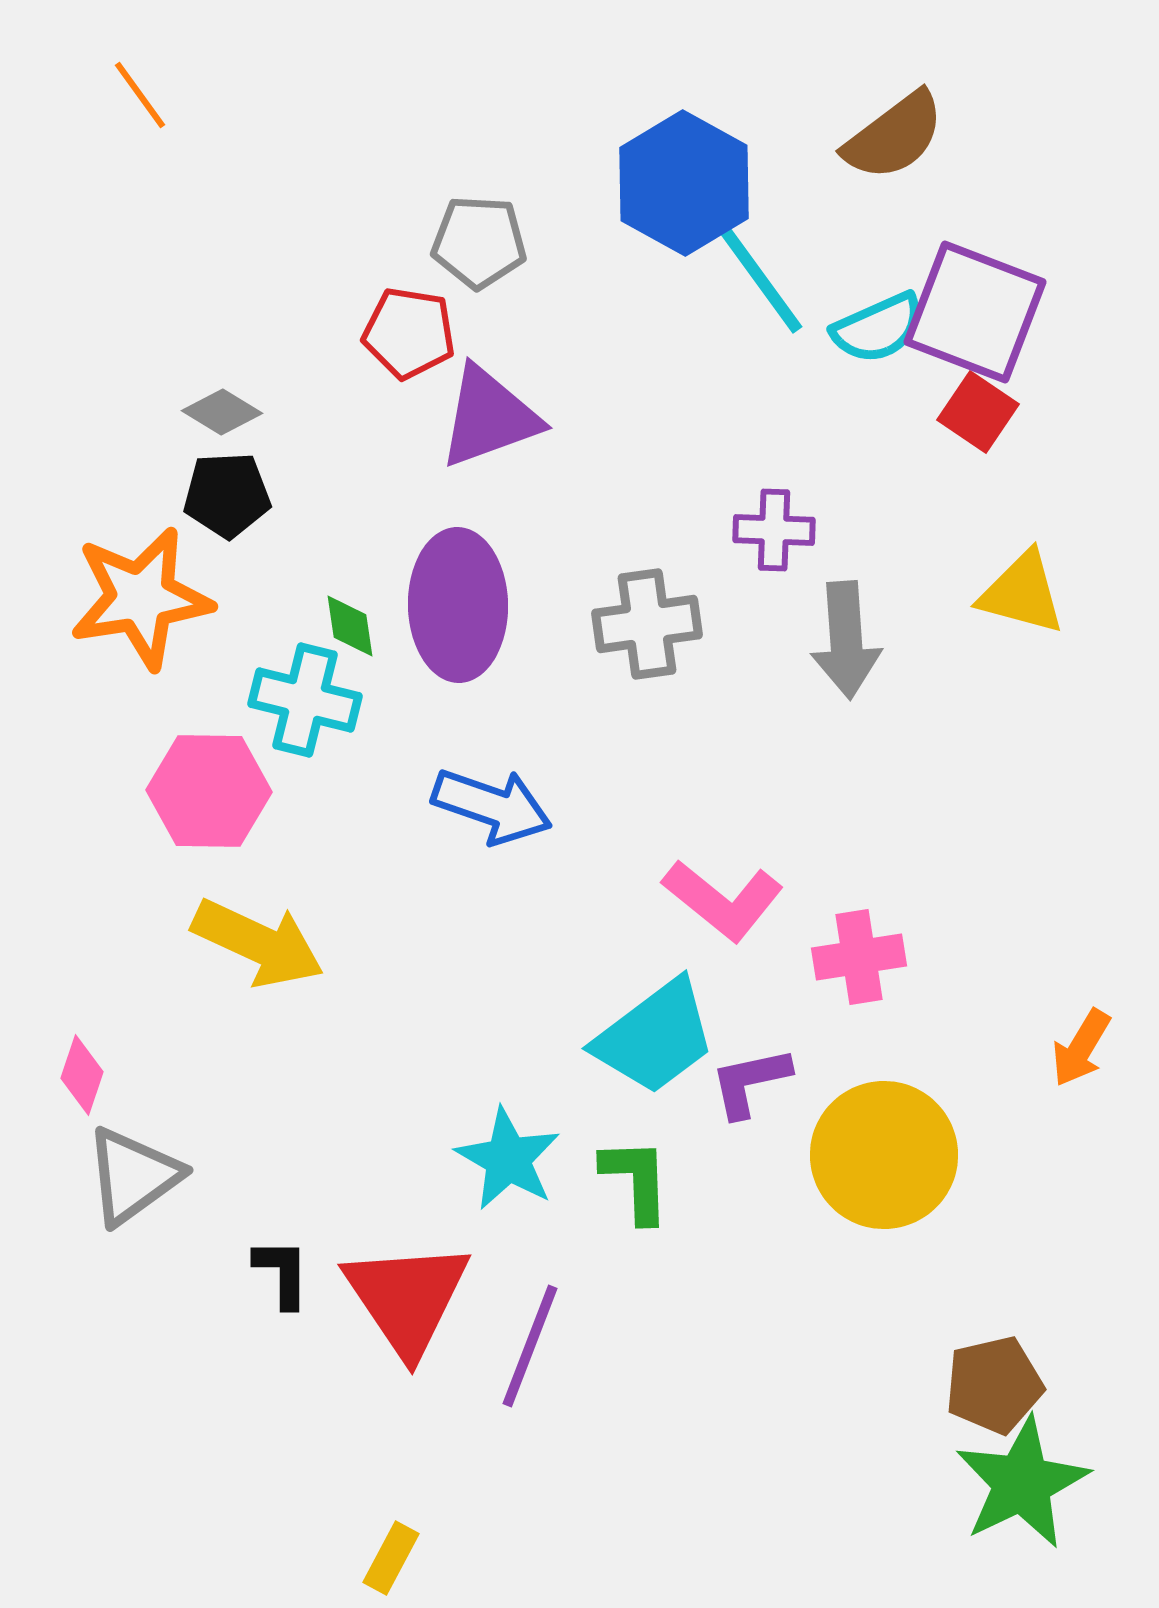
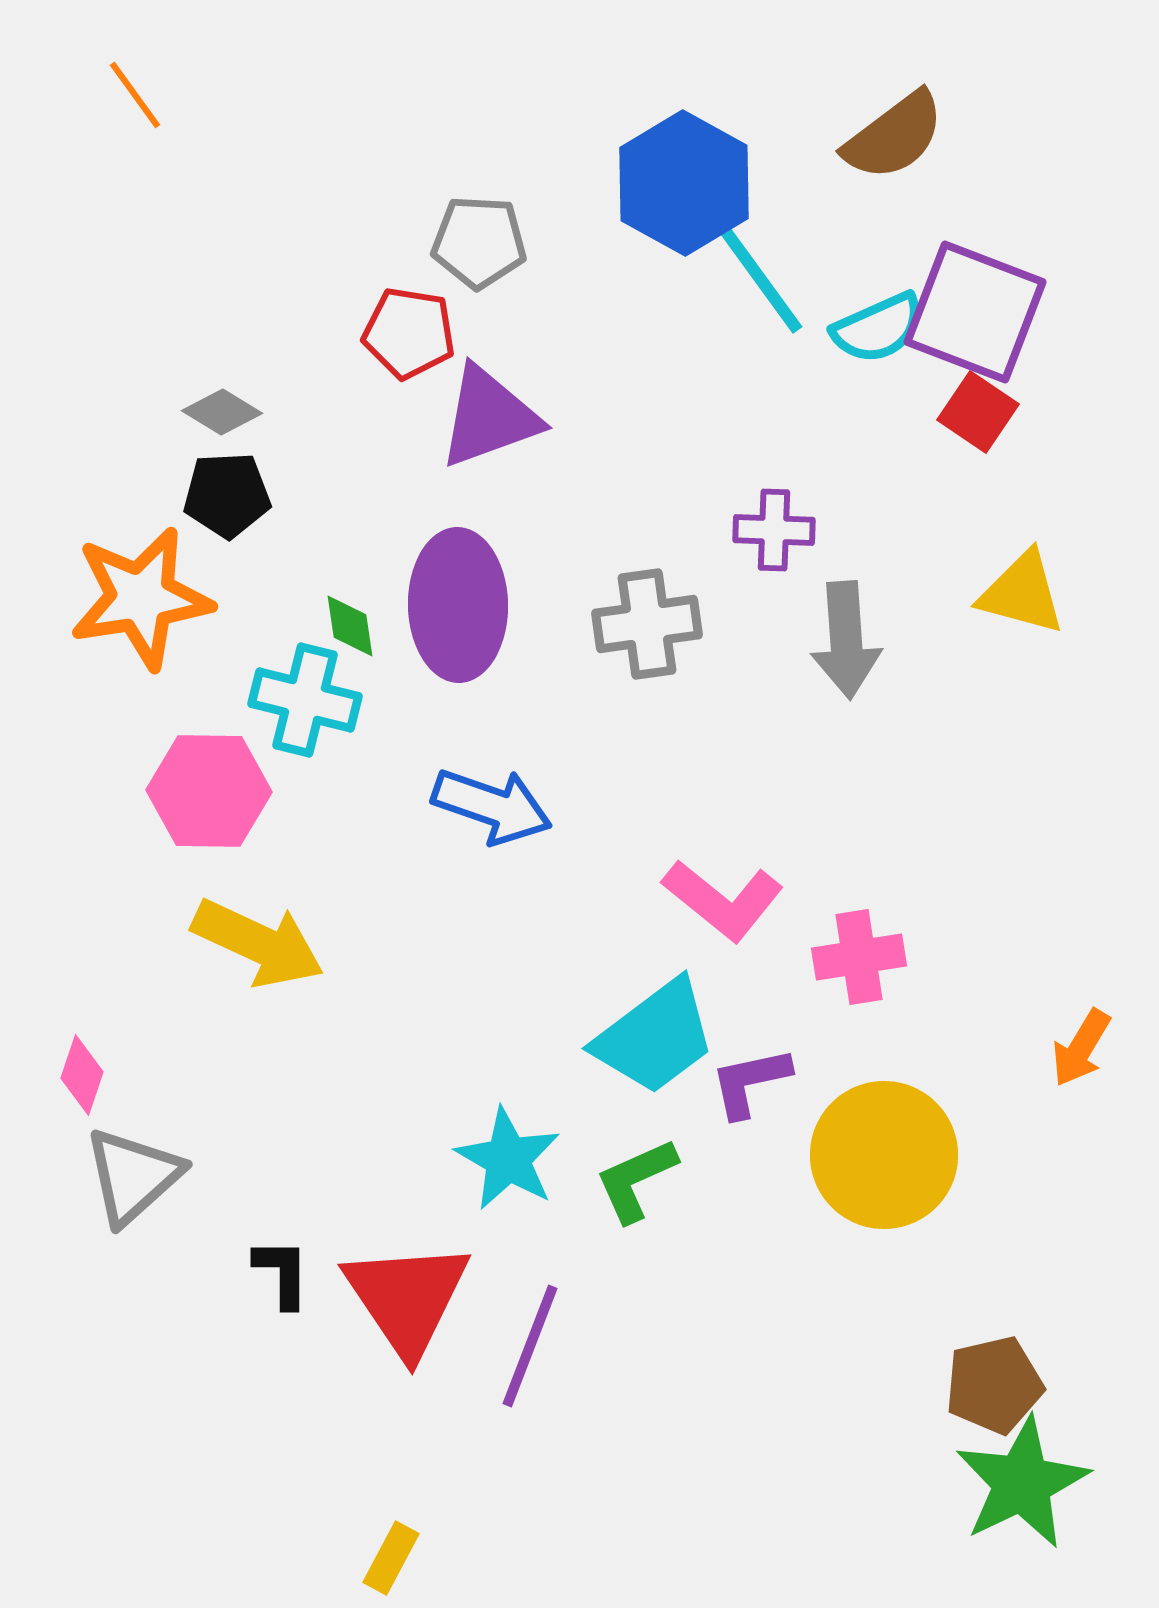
orange line: moved 5 px left
gray triangle: rotated 6 degrees counterclockwise
green L-shape: rotated 112 degrees counterclockwise
